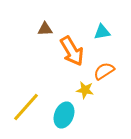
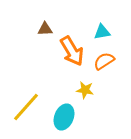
orange semicircle: moved 10 px up
cyan ellipse: moved 2 px down
